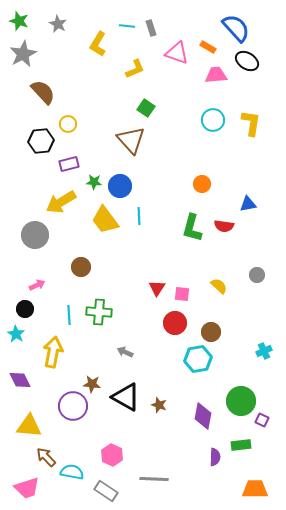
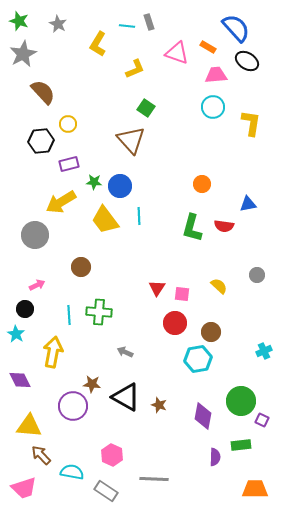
gray rectangle at (151, 28): moved 2 px left, 6 px up
cyan circle at (213, 120): moved 13 px up
brown arrow at (46, 457): moved 5 px left, 2 px up
pink trapezoid at (27, 488): moved 3 px left
